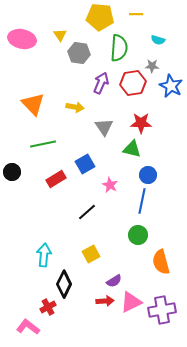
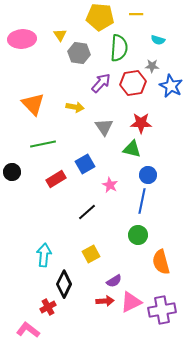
pink ellipse: rotated 16 degrees counterclockwise
purple arrow: rotated 20 degrees clockwise
pink L-shape: moved 3 px down
